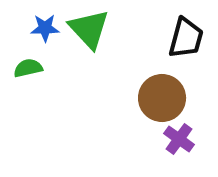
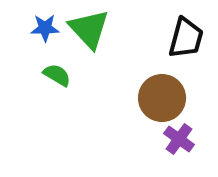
green semicircle: moved 29 px right, 7 px down; rotated 44 degrees clockwise
